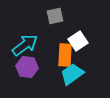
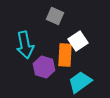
gray square: rotated 36 degrees clockwise
cyan arrow: rotated 116 degrees clockwise
purple hexagon: moved 17 px right; rotated 10 degrees clockwise
cyan trapezoid: moved 8 px right, 8 px down
